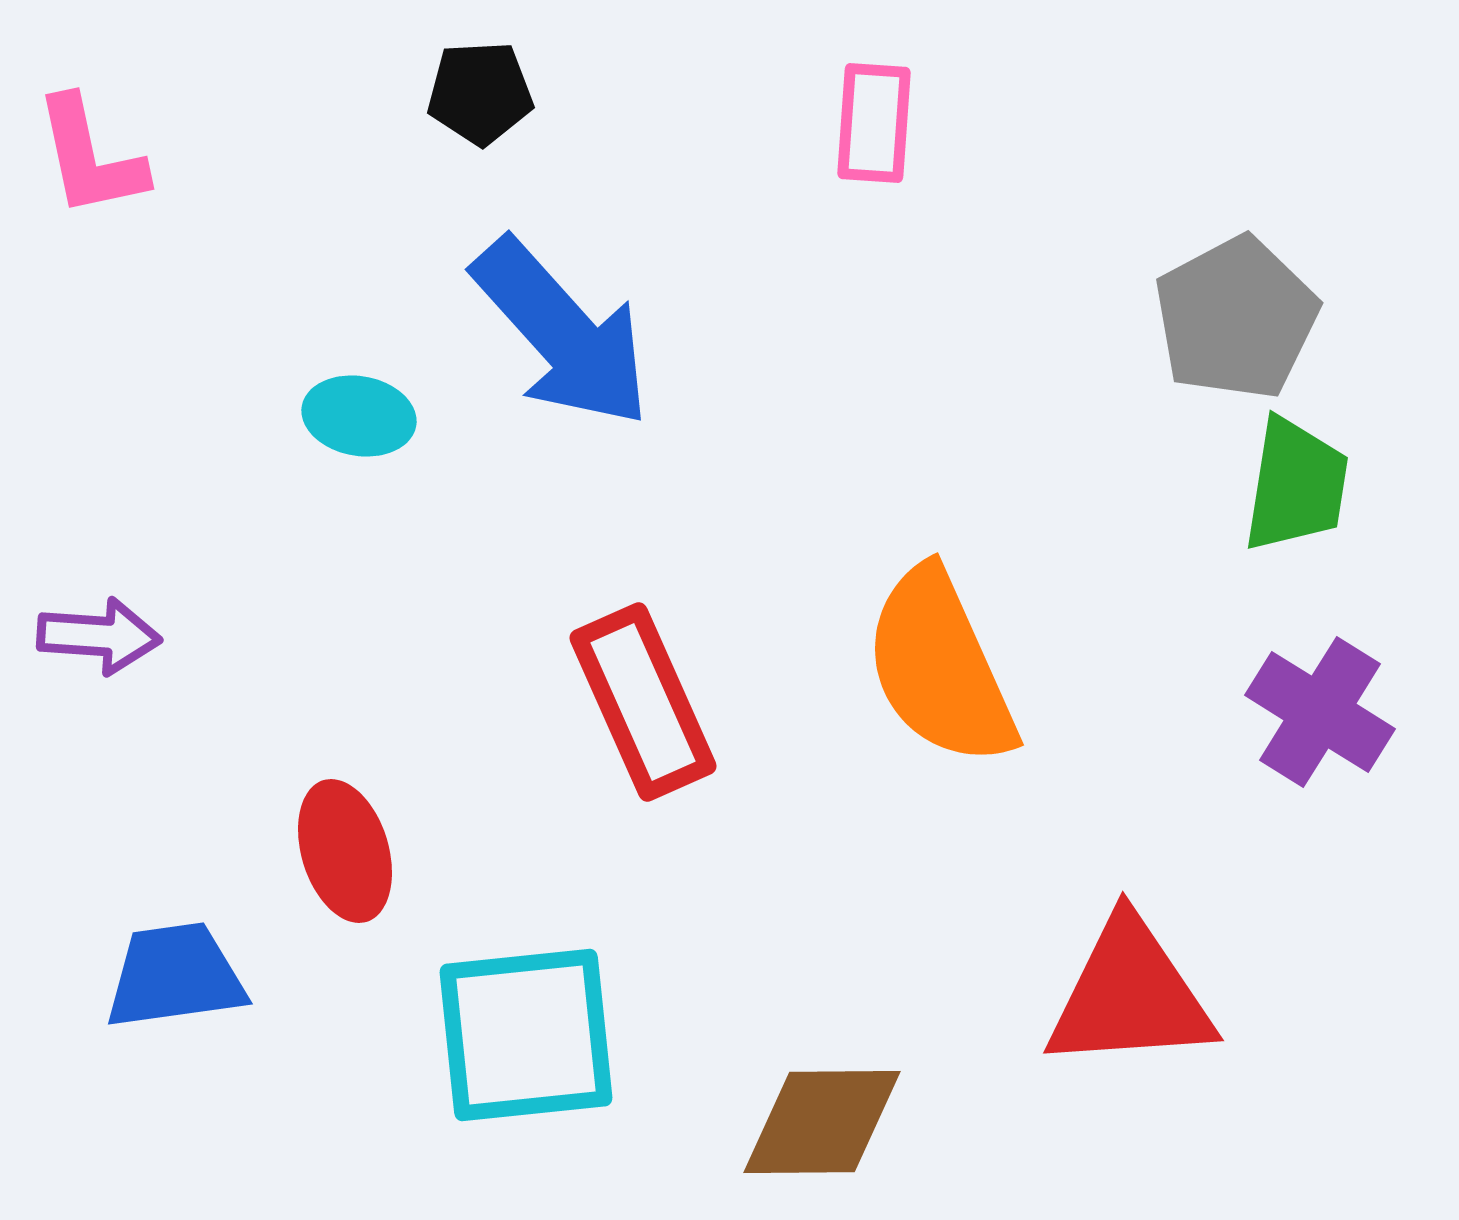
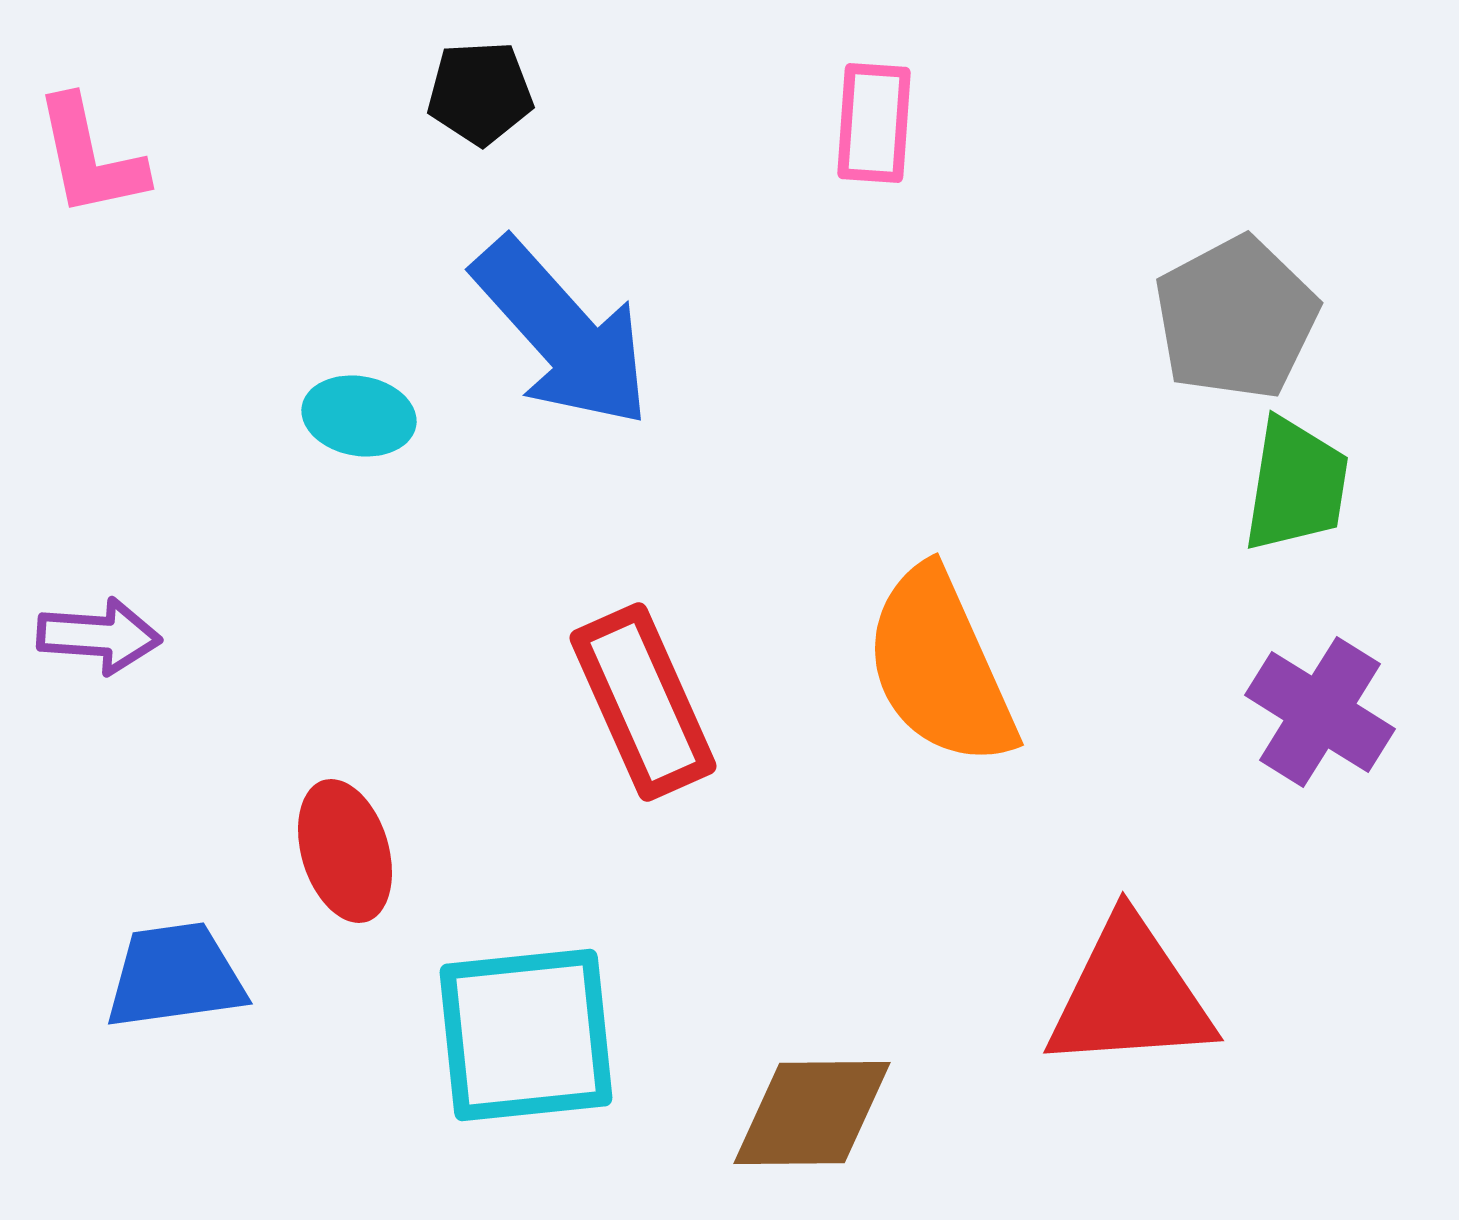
brown diamond: moved 10 px left, 9 px up
